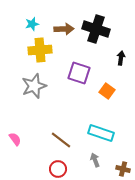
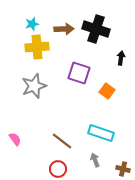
yellow cross: moved 3 px left, 3 px up
brown line: moved 1 px right, 1 px down
